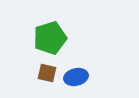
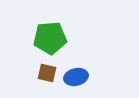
green pentagon: rotated 12 degrees clockwise
